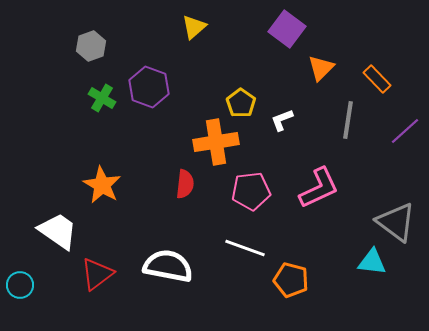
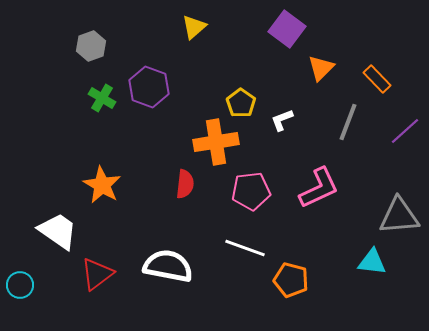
gray line: moved 2 px down; rotated 12 degrees clockwise
gray triangle: moved 3 px right, 6 px up; rotated 42 degrees counterclockwise
